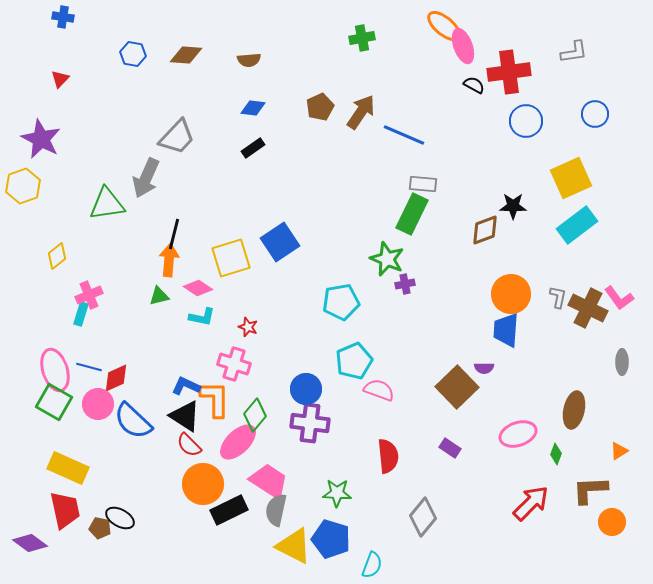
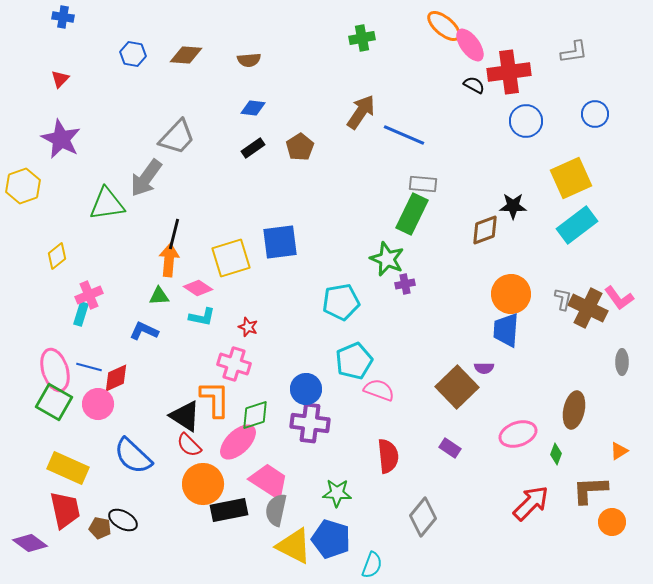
pink ellipse at (463, 46): moved 7 px right, 1 px up; rotated 16 degrees counterclockwise
brown pentagon at (320, 107): moved 20 px left, 40 px down; rotated 8 degrees counterclockwise
purple star at (41, 139): moved 20 px right
gray arrow at (146, 178): rotated 12 degrees clockwise
blue square at (280, 242): rotated 27 degrees clockwise
green triangle at (159, 296): rotated 10 degrees clockwise
gray L-shape at (558, 297): moved 5 px right, 2 px down
blue L-shape at (186, 386): moved 42 px left, 55 px up
green diamond at (255, 415): rotated 32 degrees clockwise
blue semicircle at (133, 421): moved 35 px down
black rectangle at (229, 510): rotated 15 degrees clockwise
black ellipse at (120, 518): moved 3 px right, 2 px down
